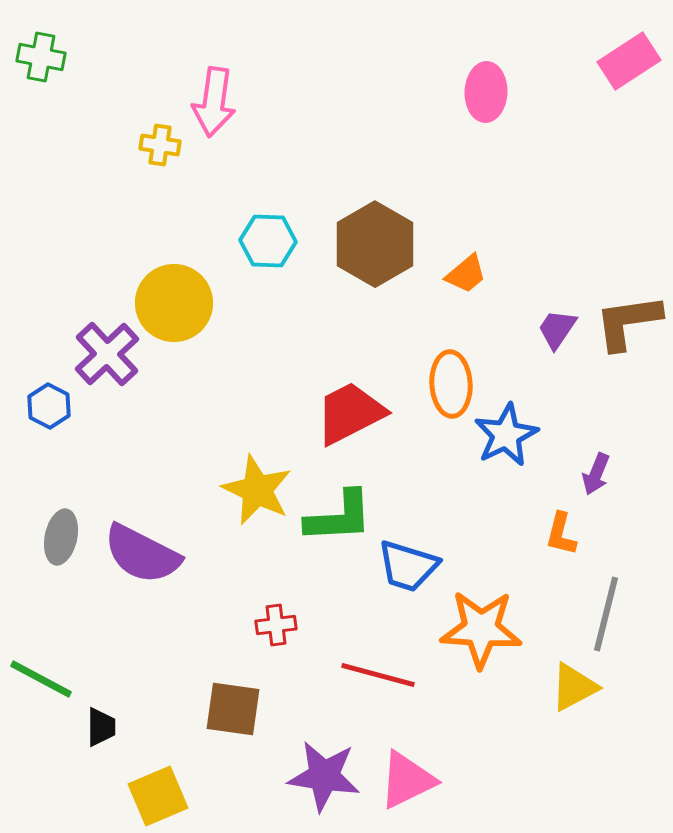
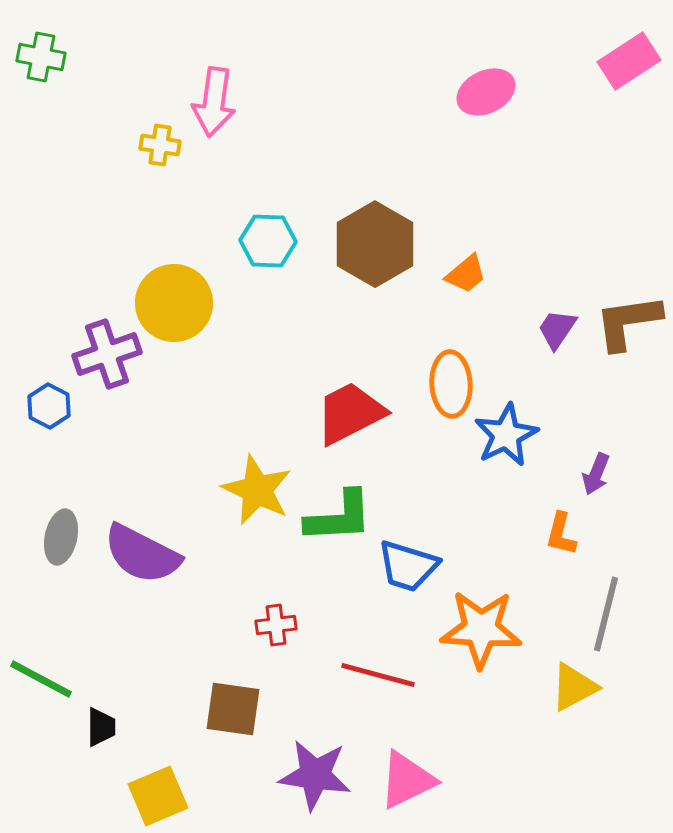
pink ellipse: rotated 62 degrees clockwise
purple cross: rotated 24 degrees clockwise
purple star: moved 9 px left, 1 px up
